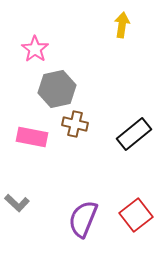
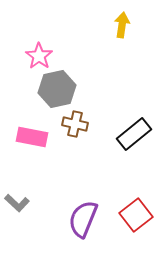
pink star: moved 4 px right, 7 px down
